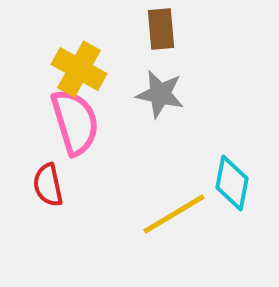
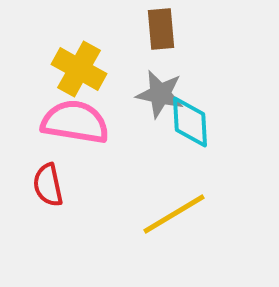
pink semicircle: rotated 64 degrees counterclockwise
cyan diamond: moved 42 px left, 61 px up; rotated 14 degrees counterclockwise
